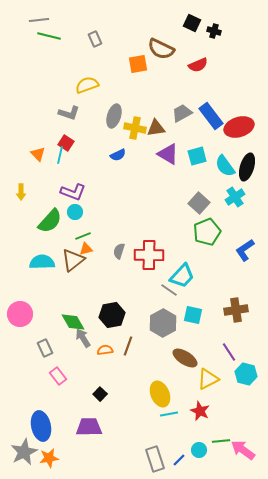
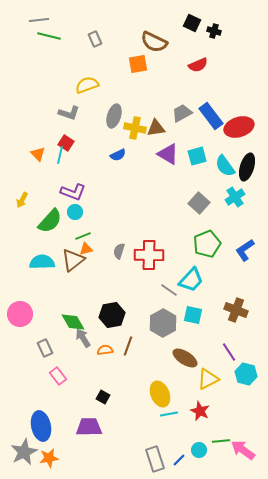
brown semicircle at (161, 49): moved 7 px left, 7 px up
yellow arrow at (21, 192): moved 1 px right, 8 px down; rotated 28 degrees clockwise
green pentagon at (207, 232): moved 12 px down
cyan trapezoid at (182, 276): moved 9 px right, 4 px down
brown cross at (236, 310): rotated 30 degrees clockwise
black square at (100, 394): moved 3 px right, 3 px down; rotated 16 degrees counterclockwise
